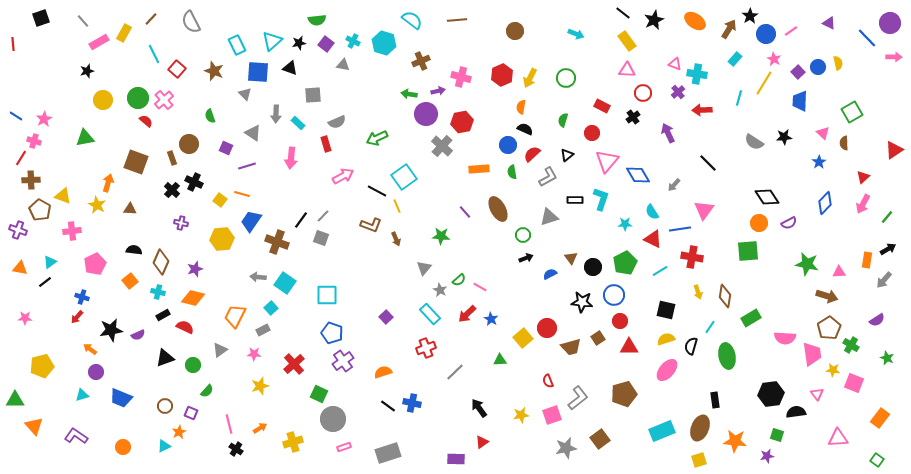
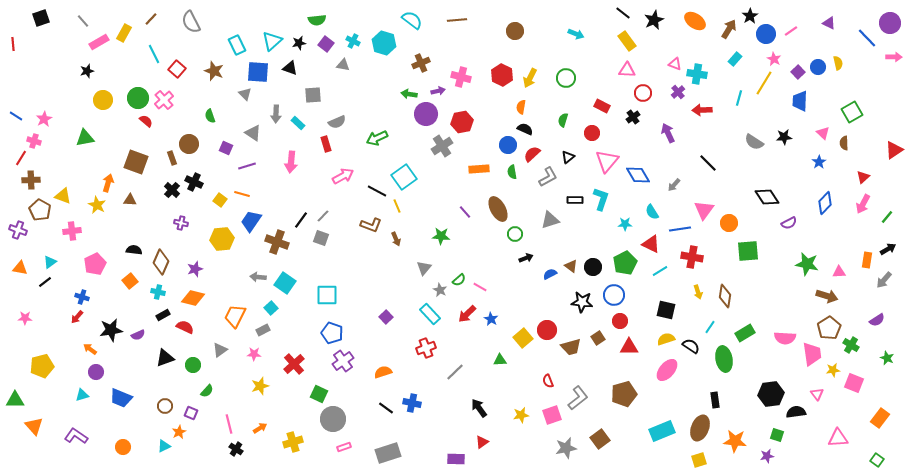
brown cross at (421, 61): moved 2 px down
red hexagon at (502, 75): rotated 10 degrees counterclockwise
gray cross at (442, 146): rotated 15 degrees clockwise
black triangle at (567, 155): moved 1 px right, 2 px down
pink arrow at (291, 158): moved 4 px down
brown triangle at (130, 209): moved 9 px up
gray triangle at (549, 217): moved 1 px right, 3 px down
orange circle at (759, 223): moved 30 px left
green circle at (523, 235): moved 8 px left, 1 px up
red triangle at (653, 239): moved 2 px left, 5 px down
brown triangle at (571, 258): moved 8 px down; rotated 16 degrees counterclockwise
green rectangle at (751, 318): moved 6 px left, 15 px down
red circle at (547, 328): moved 2 px down
black semicircle at (691, 346): rotated 108 degrees clockwise
green ellipse at (727, 356): moved 3 px left, 3 px down
yellow star at (833, 370): rotated 16 degrees counterclockwise
black line at (388, 406): moved 2 px left, 2 px down
